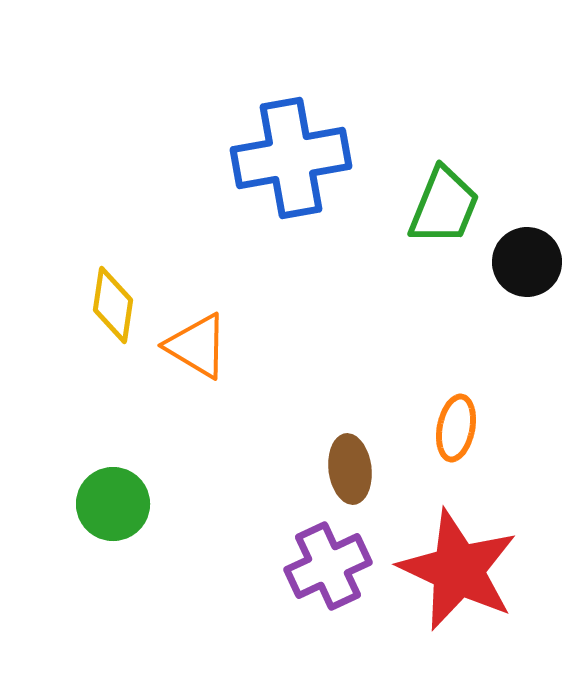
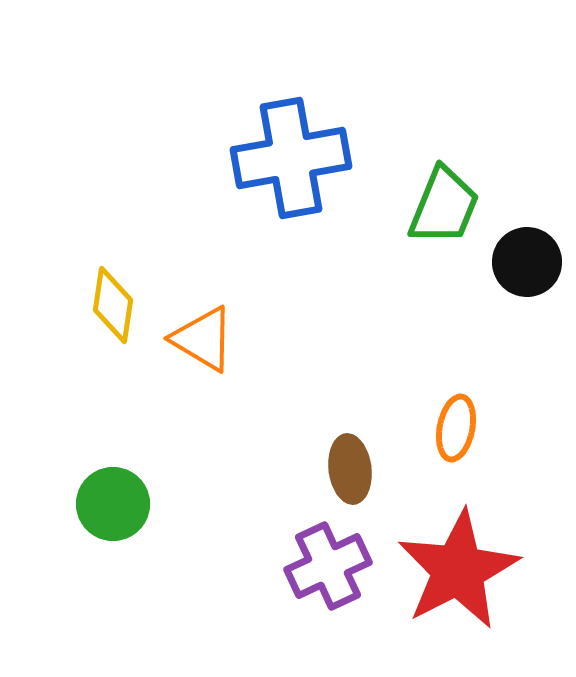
orange triangle: moved 6 px right, 7 px up
red star: rotated 20 degrees clockwise
